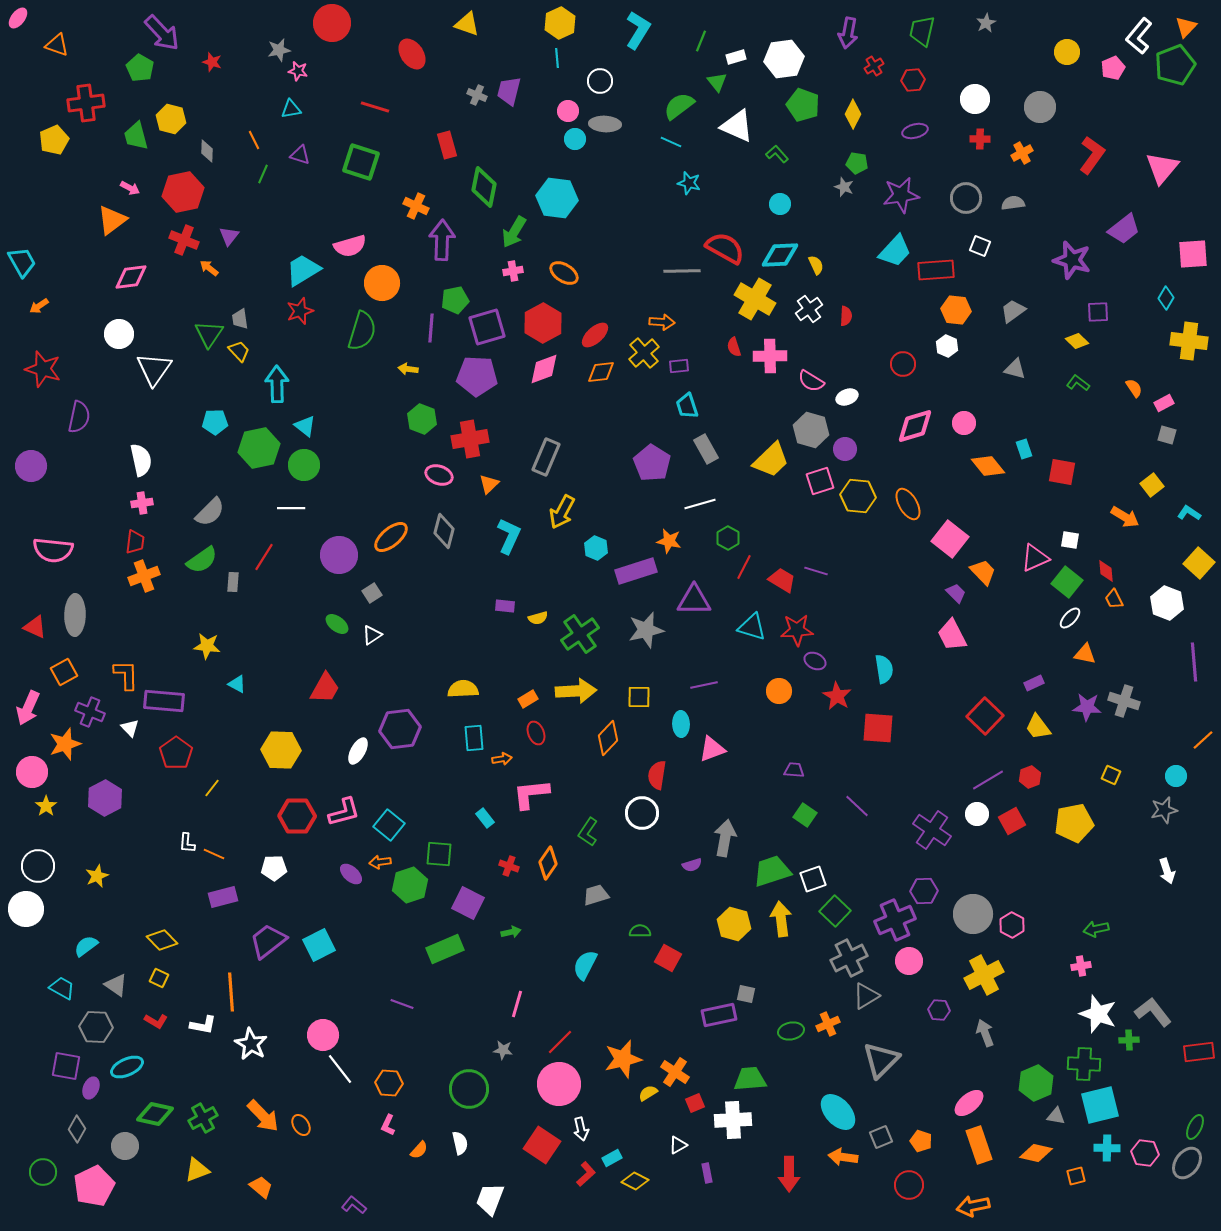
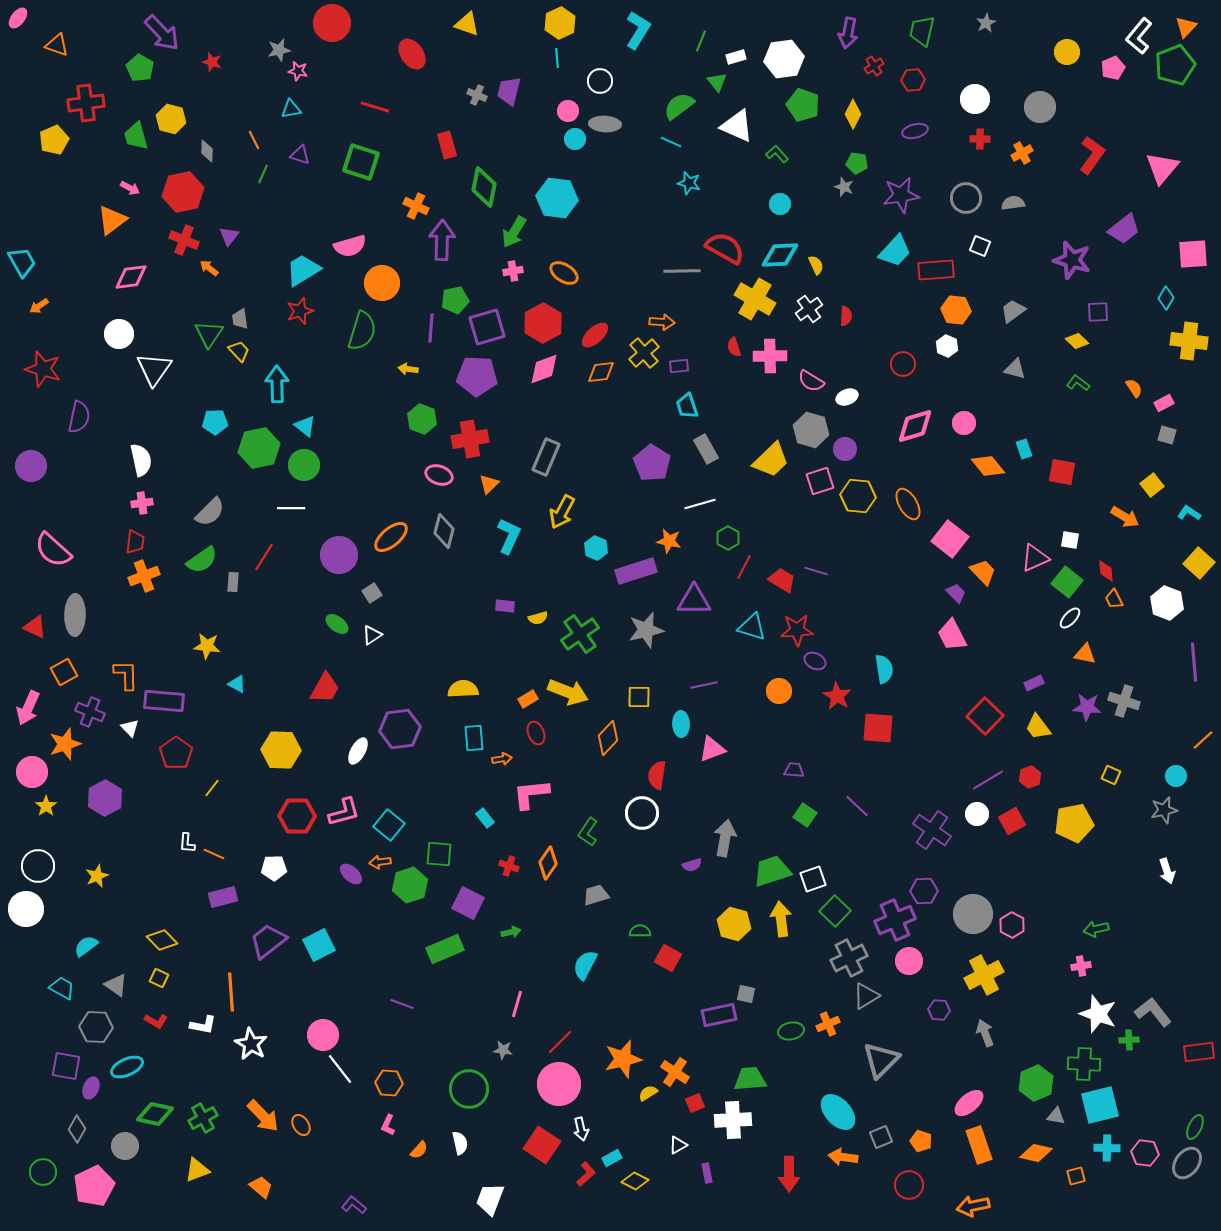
pink semicircle at (53, 550): rotated 36 degrees clockwise
yellow arrow at (576, 691): moved 8 px left, 1 px down; rotated 24 degrees clockwise
